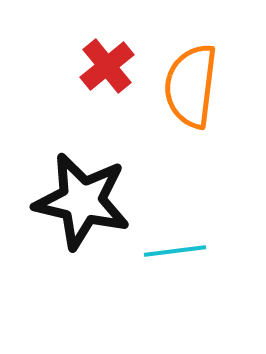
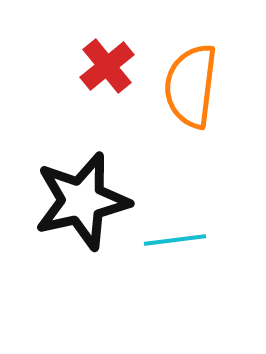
black star: rotated 26 degrees counterclockwise
cyan line: moved 11 px up
